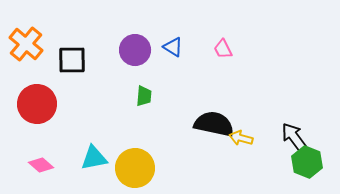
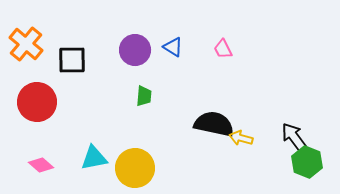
red circle: moved 2 px up
